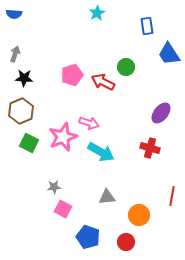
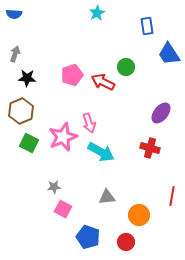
black star: moved 3 px right
pink arrow: rotated 54 degrees clockwise
